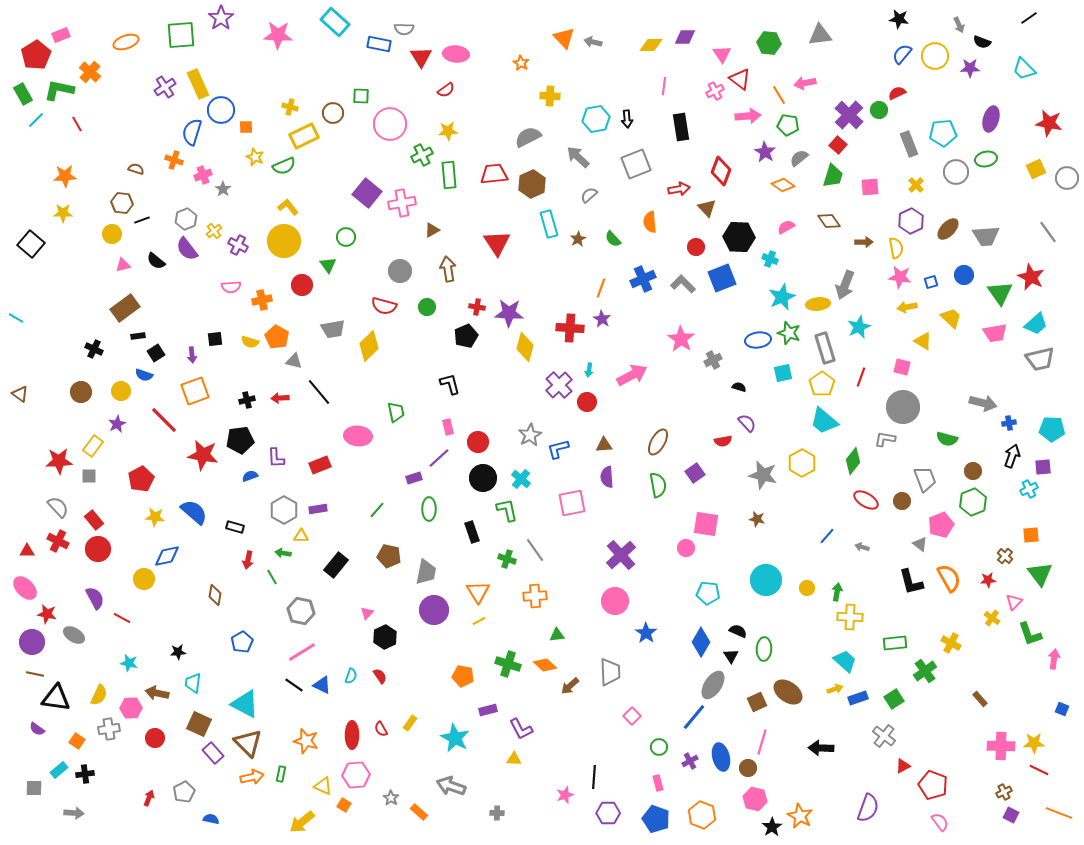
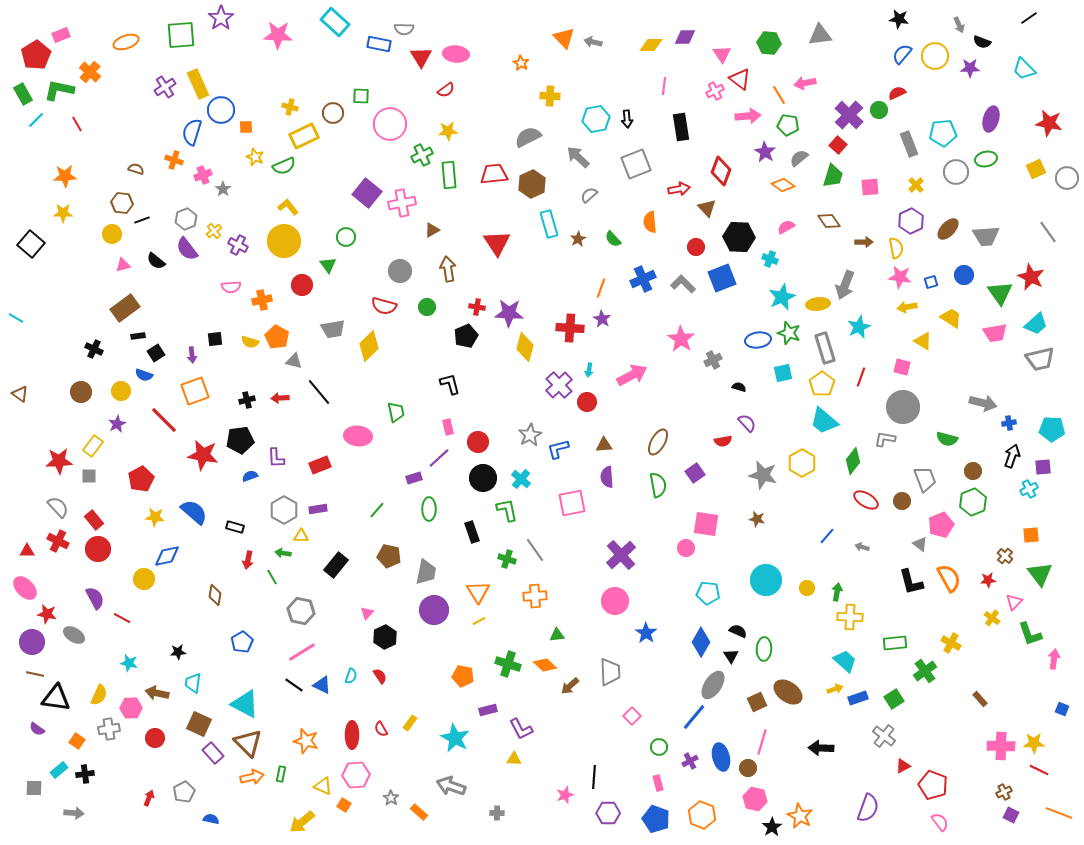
yellow trapezoid at (951, 318): rotated 10 degrees counterclockwise
